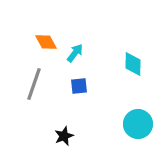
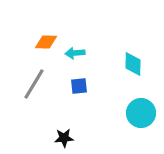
orange diamond: rotated 60 degrees counterclockwise
cyan arrow: rotated 132 degrees counterclockwise
gray line: rotated 12 degrees clockwise
cyan circle: moved 3 px right, 11 px up
black star: moved 2 px down; rotated 18 degrees clockwise
